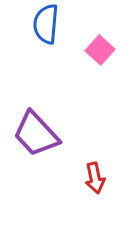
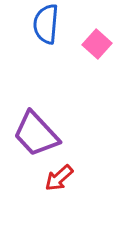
pink square: moved 3 px left, 6 px up
red arrow: moved 36 px left; rotated 60 degrees clockwise
